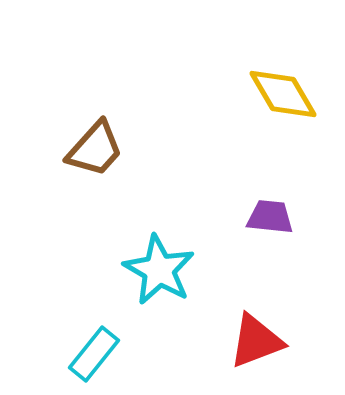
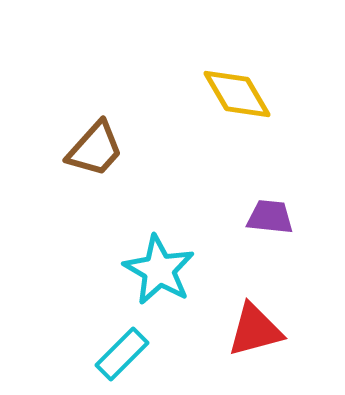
yellow diamond: moved 46 px left
red triangle: moved 1 px left, 11 px up; rotated 6 degrees clockwise
cyan rectangle: moved 28 px right; rotated 6 degrees clockwise
